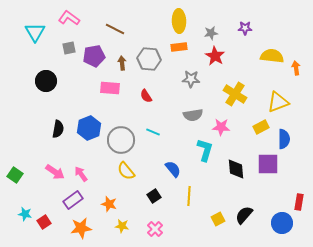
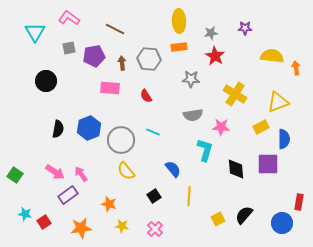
purple rectangle at (73, 200): moved 5 px left, 5 px up
